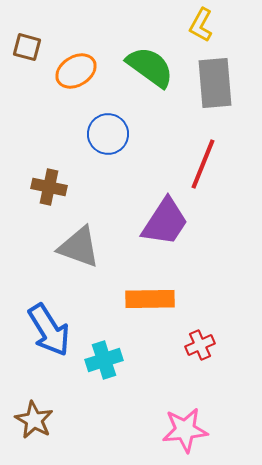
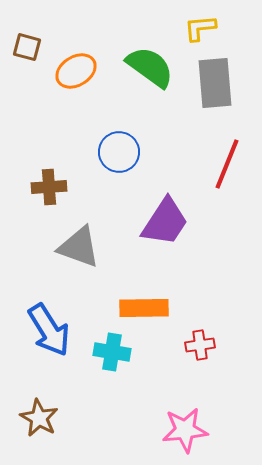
yellow L-shape: moved 1 px left, 3 px down; rotated 56 degrees clockwise
blue circle: moved 11 px right, 18 px down
red line: moved 24 px right
brown cross: rotated 16 degrees counterclockwise
orange rectangle: moved 6 px left, 9 px down
red cross: rotated 16 degrees clockwise
cyan cross: moved 8 px right, 8 px up; rotated 27 degrees clockwise
brown star: moved 5 px right, 2 px up
